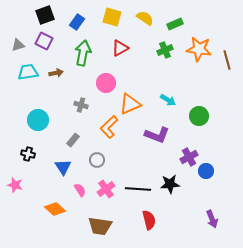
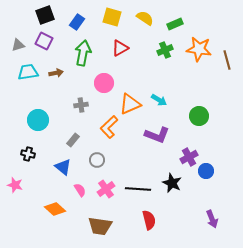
pink circle: moved 2 px left
cyan arrow: moved 9 px left
gray cross: rotated 24 degrees counterclockwise
blue triangle: rotated 18 degrees counterclockwise
black star: moved 2 px right, 1 px up; rotated 30 degrees clockwise
